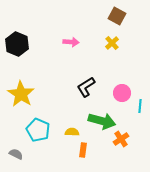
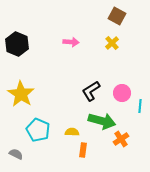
black L-shape: moved 5 px right, 4 px down
